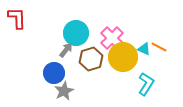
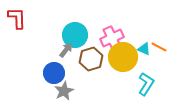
cyan circle: moved 1 px left, 2 px down
pink cross: rotated 20 degrees clockwise
